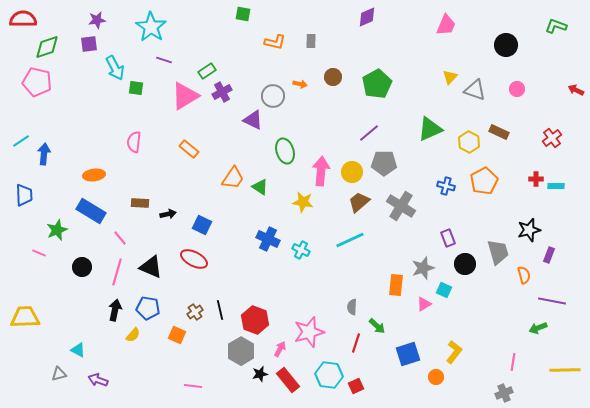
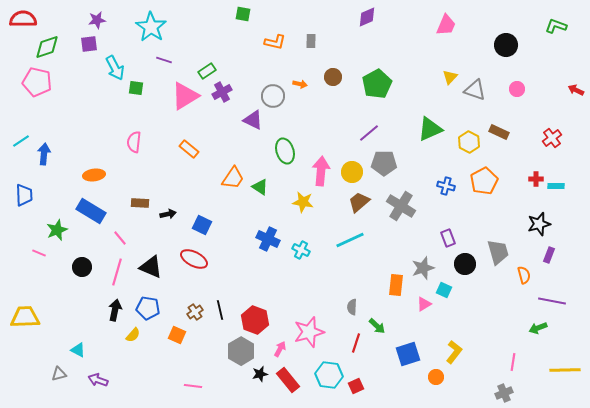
black star at (529, 230): moved 10 px right, 6 px up
